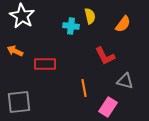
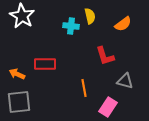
orange semicircle: rotated 18 degrees clockwise
orange arrow: moved 2 px right, 23 px down
red L-shape: rotated 10 degrees clockwise
